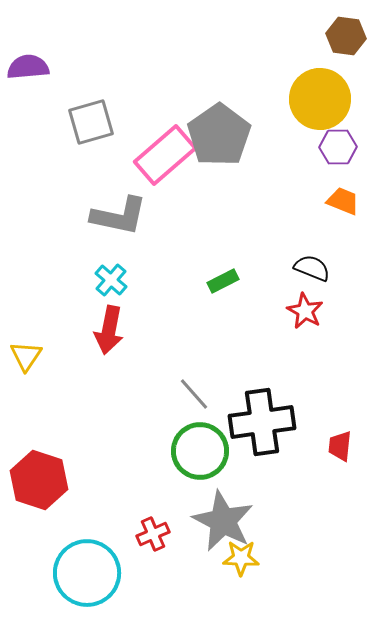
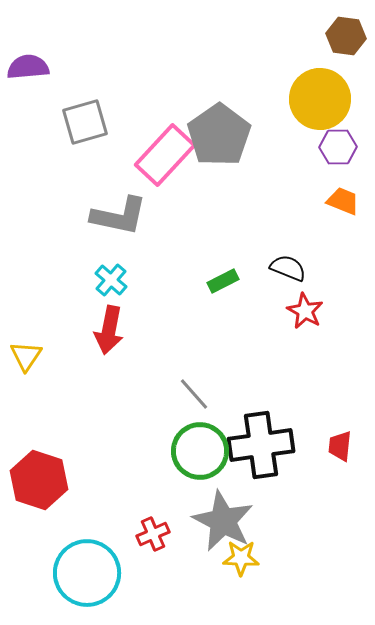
gray square: moved 6 px left
pink rectangle: rotated 6 degrees counterclockwise
black semicircle: moved 24 px left
black cross: moved 1 px left, 23 px down
